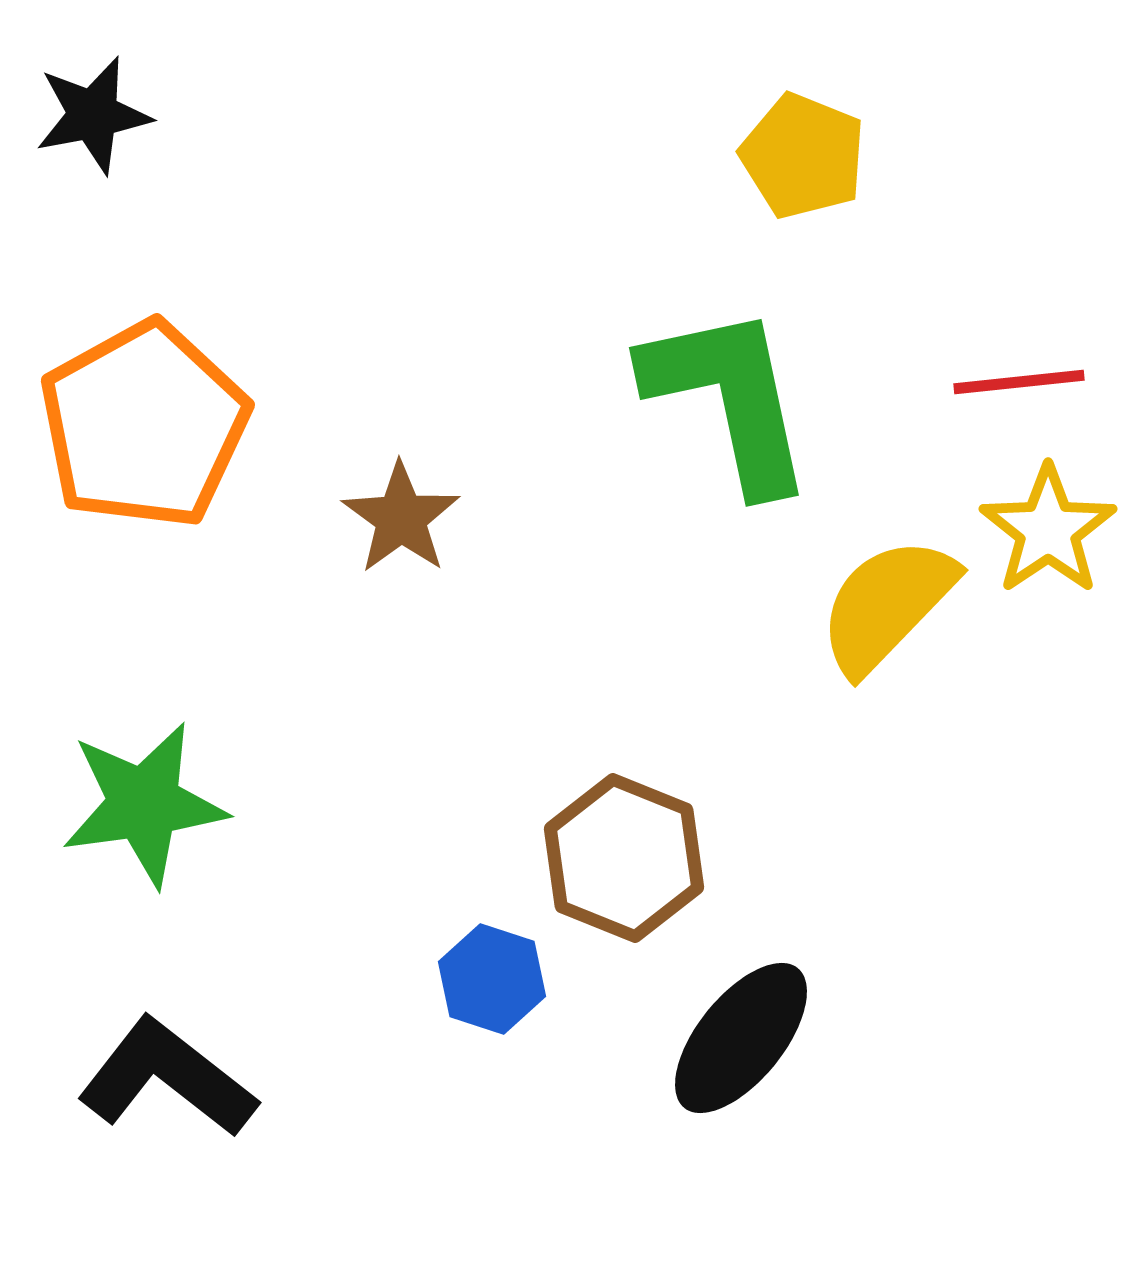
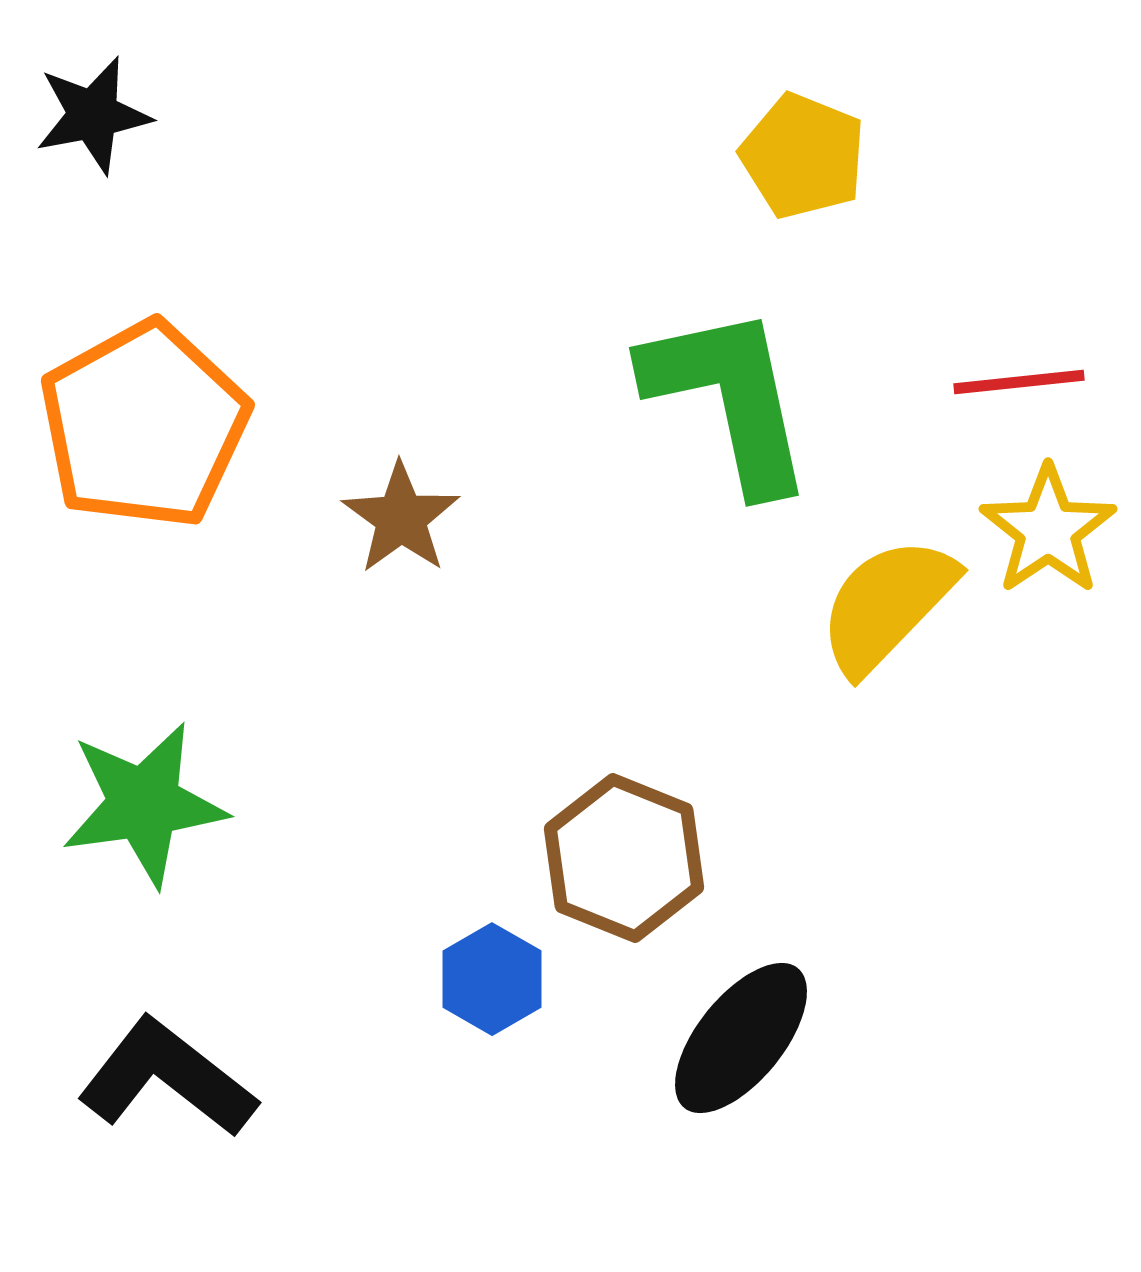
blue hexagon: rotated 12 degrees clockwise
